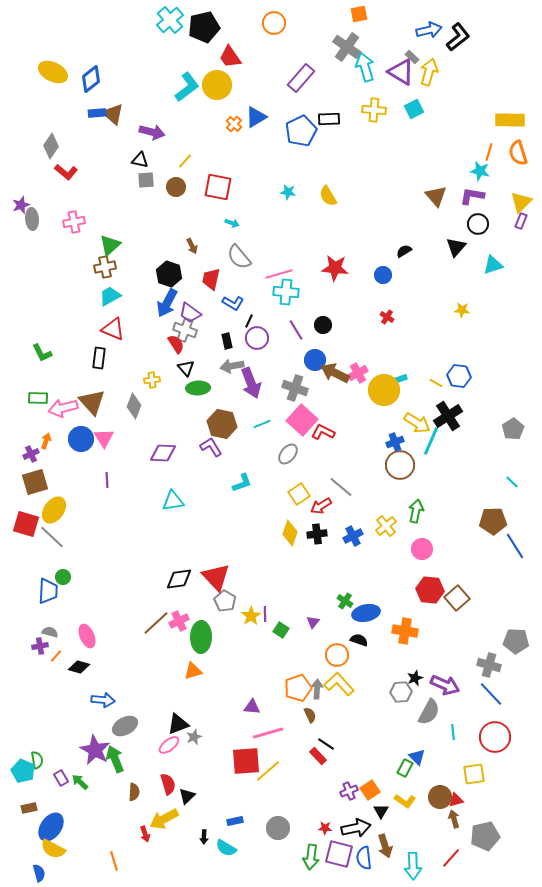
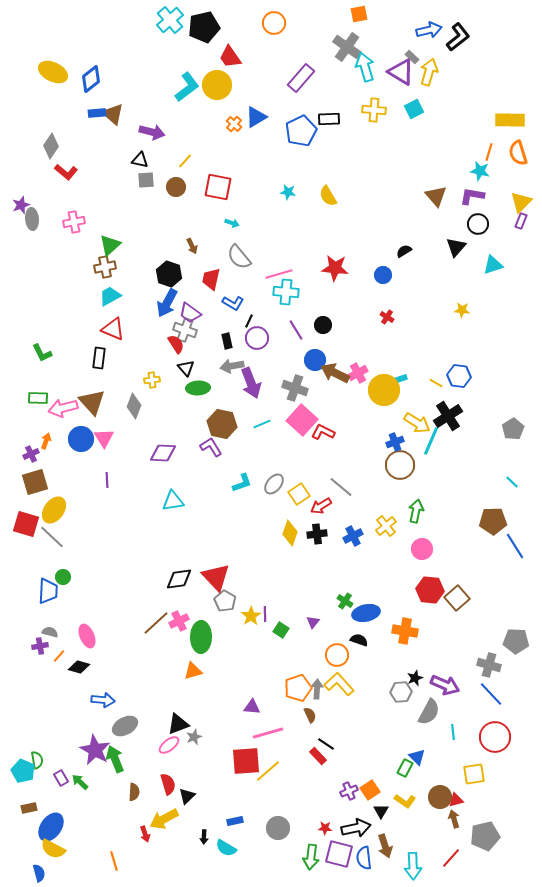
gray ellipse at (288, 454): moved 14 px left, 30 px down
orange line at (56, 656): moved 3 px right
